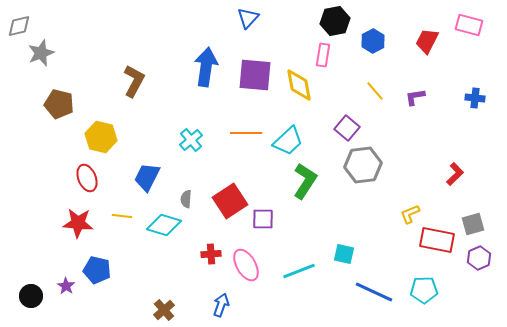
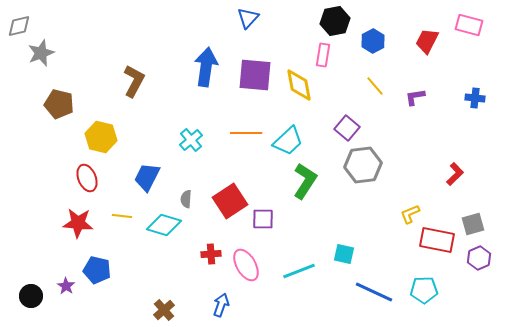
yellow line at (375, 91): moved 5 px up
